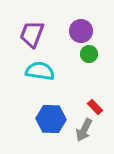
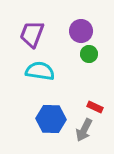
red rectangle: rotated 21 degrees counterclockwise
